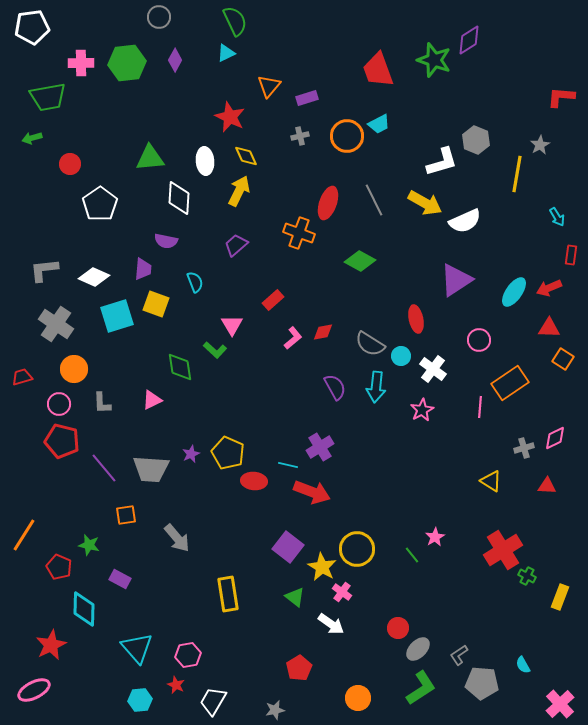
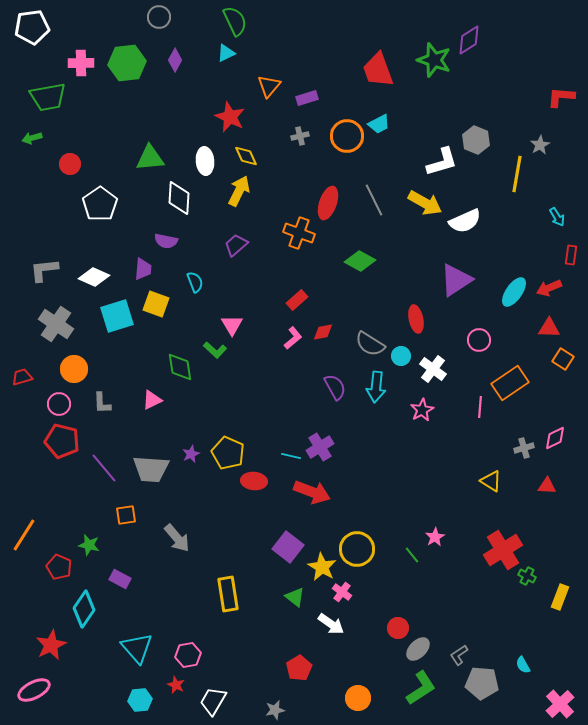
red rectangle at (273, 300): moved 24 px right
cyan line at (288, 465): moved 3 px right, 9 px up
cyan diamond at (84, 609): rotated 33 degrees clockwise
